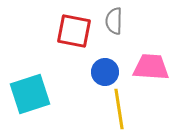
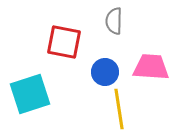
red square: moved 10 px left, 11 px down
